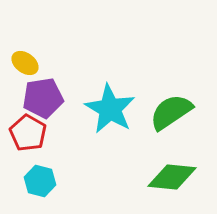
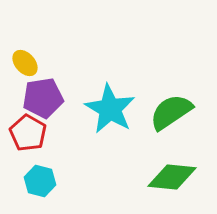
yellow ellipse: rotated 12 degrees clockwise
